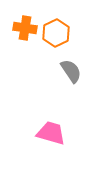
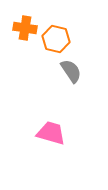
orange hexagon: moved 6 px down; rotated 20 degrees counterclockwise
